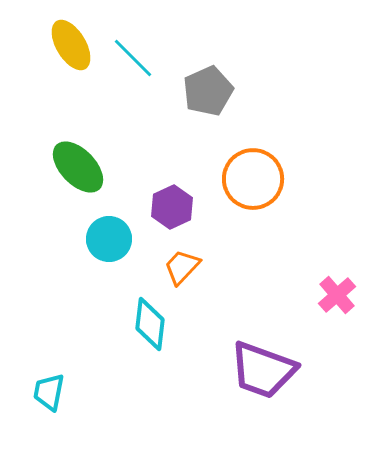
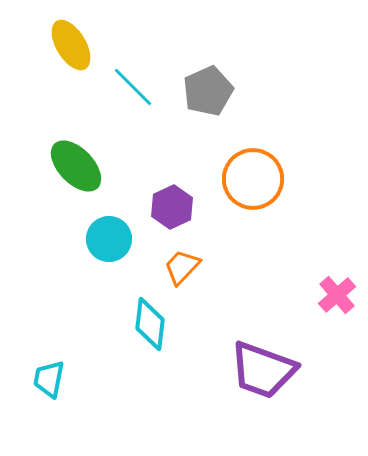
cyan line: moved 29 px down
green ellipse: moved 2 px left, 1 px up
cyan trapezoid: moved 13 px up
